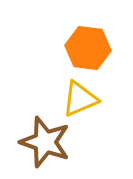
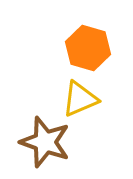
orange hexagon: rotated 9 degrees clockwise
